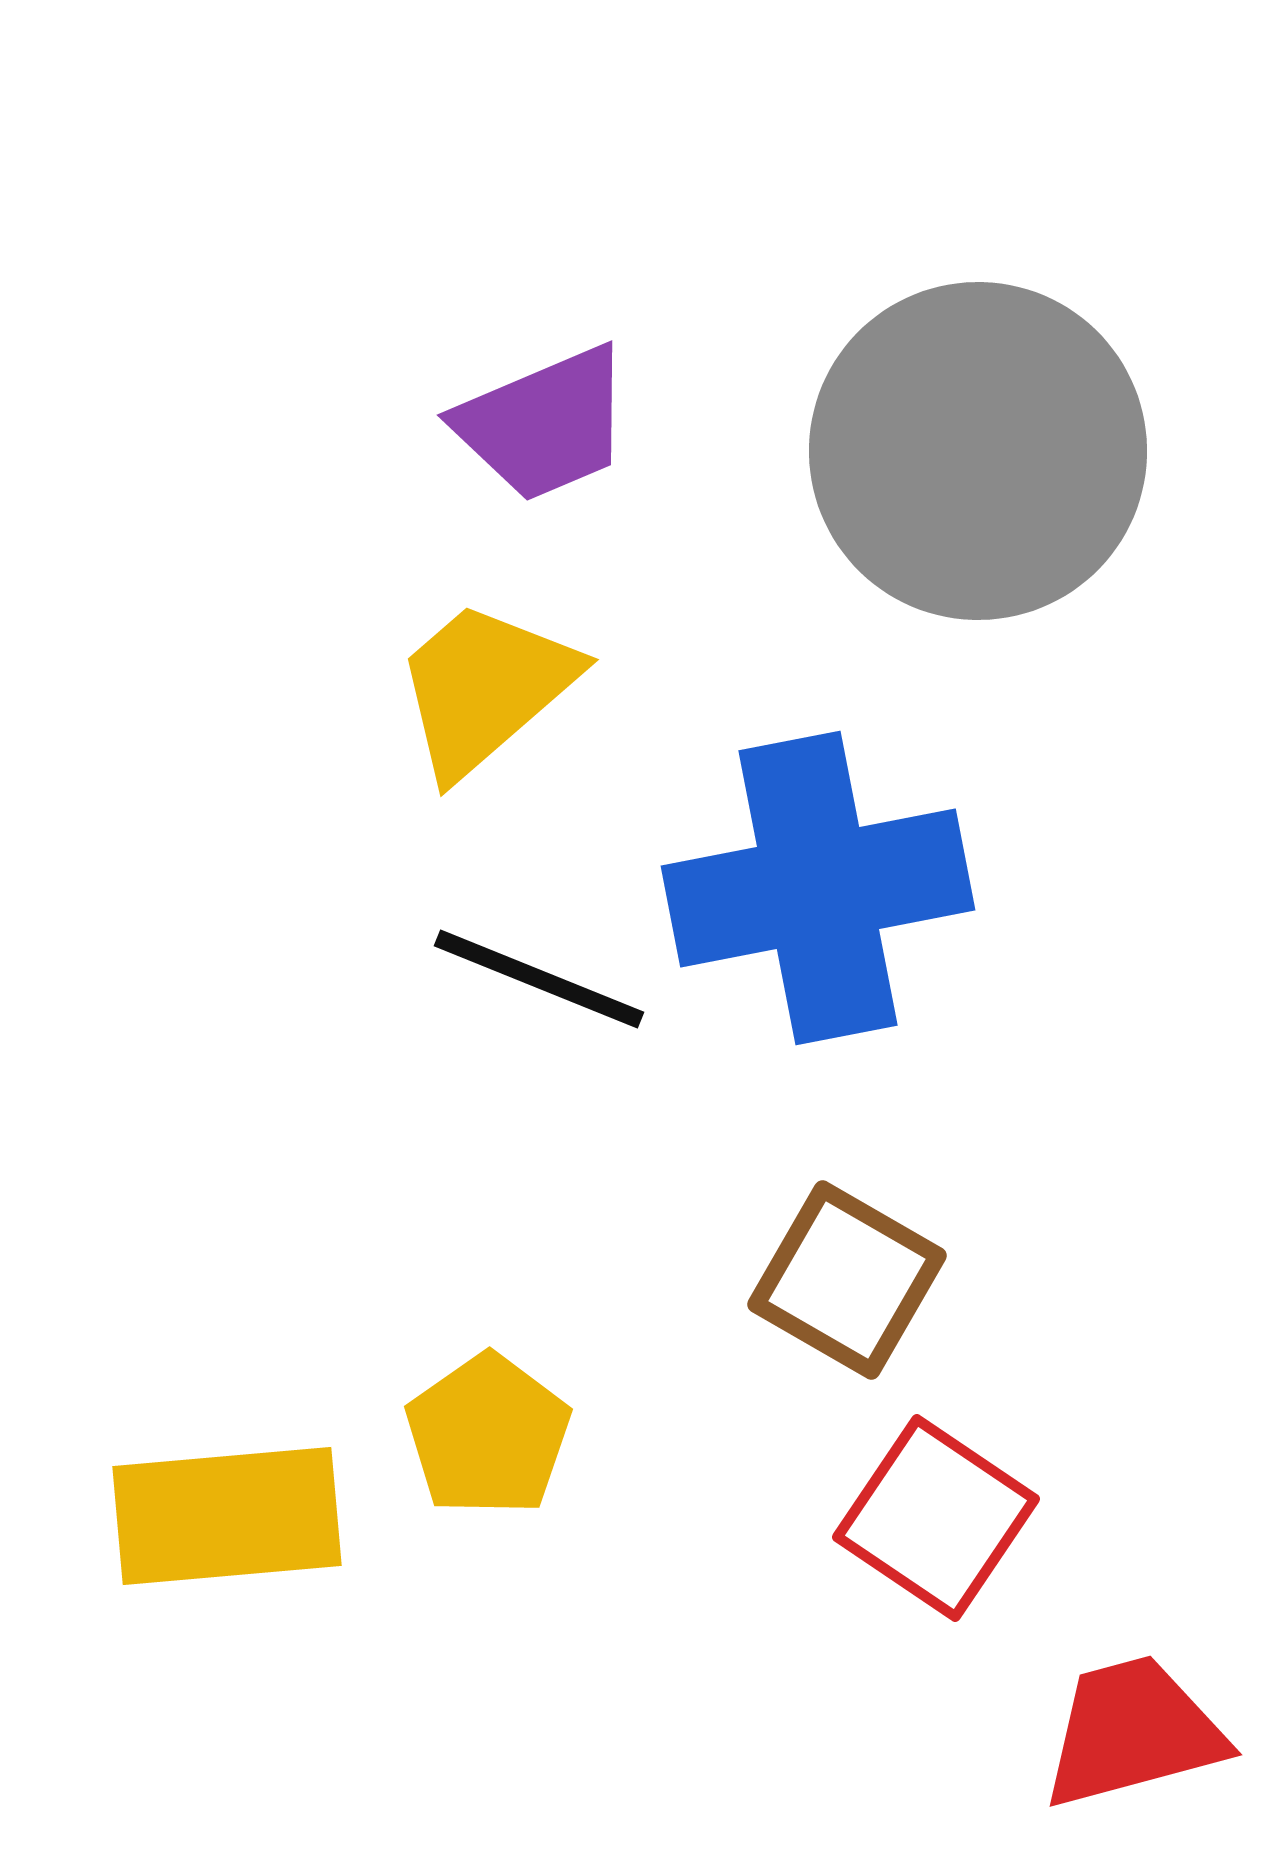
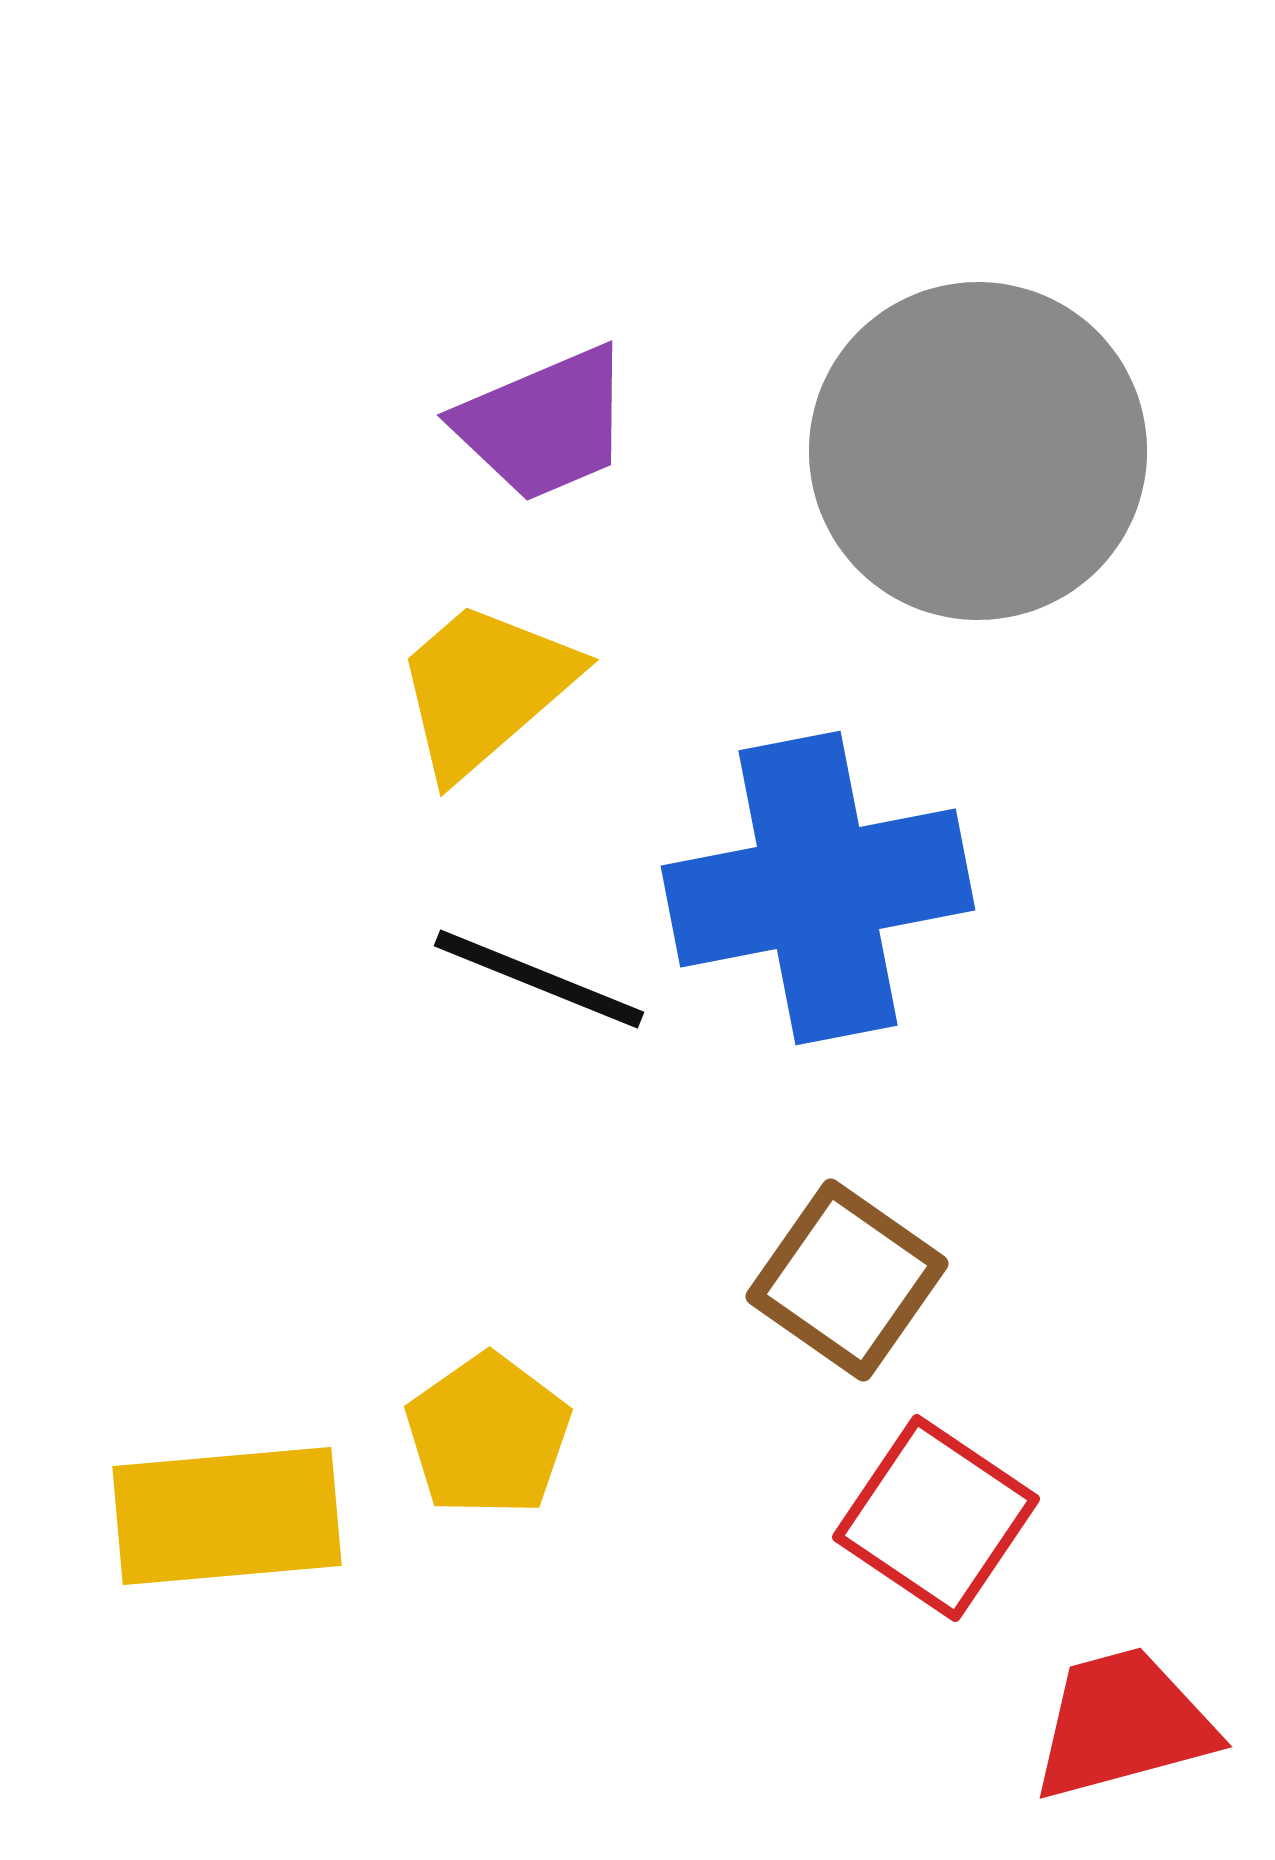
brown square: rotated 5 degrees clockwise
red trapezoid: moved 10 px left, 8 px up
